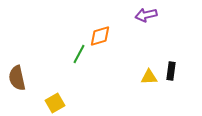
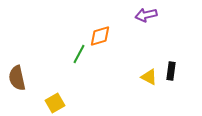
yellow triangle: rotated 30 degrees clockwise
